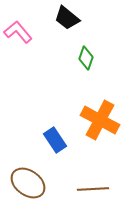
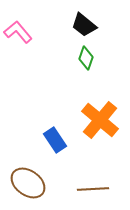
black trapezoid: moved 17 px right, 7 px down
orange cross: rotated 12 degrees clockwise
